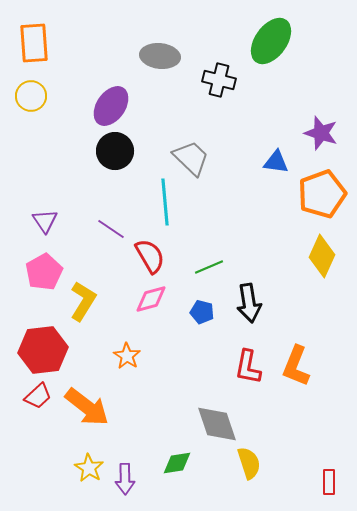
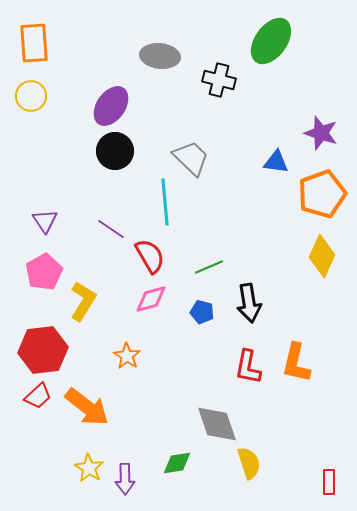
orange L-shape: moved 3 px up; rotated 9 degrees counterclockwise
